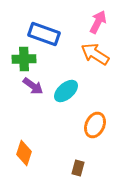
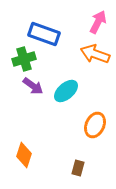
orange arrow: rotated 12 degrees counterclockwise
green cross: rotated 15 degrees counterclockwise
orange diamond: moved 2 px down
